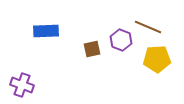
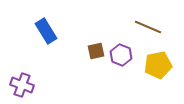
blue rectangle: rotated 60 degrees clockwise
purple hexagon: moved 15 px down
brown square: moved 4 px right, 2 px down
yellow pentagon: moved 1 px right, 6 px down; rotated 8 degrees counterclockwise
